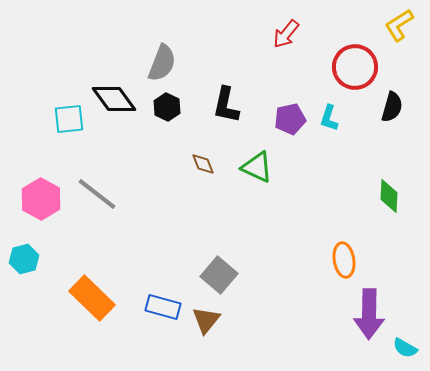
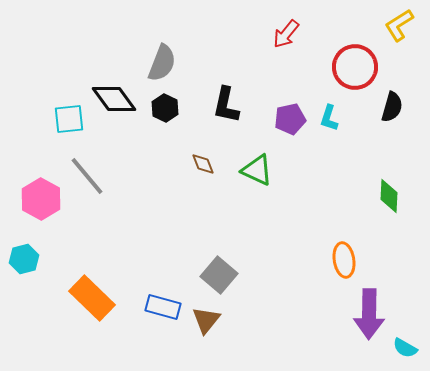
black hexagon: moved 2 px left, 1 px down
green triangle: moved 3 px down
gray line: moved 10 px left, 18 px up; rotated 12 degrees clockwise
